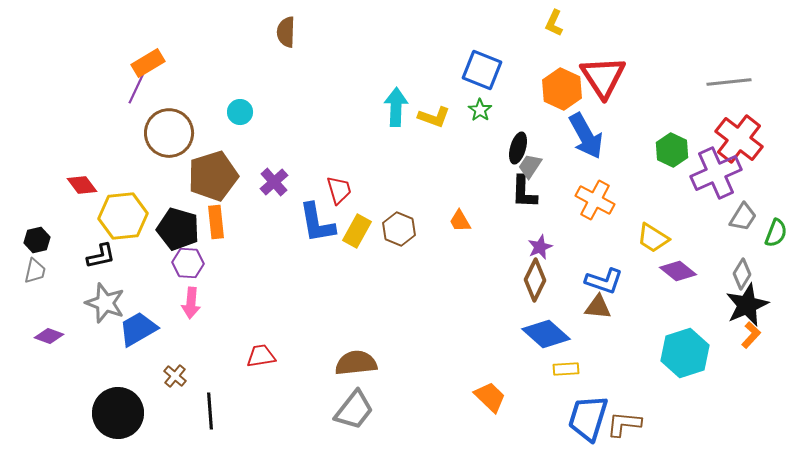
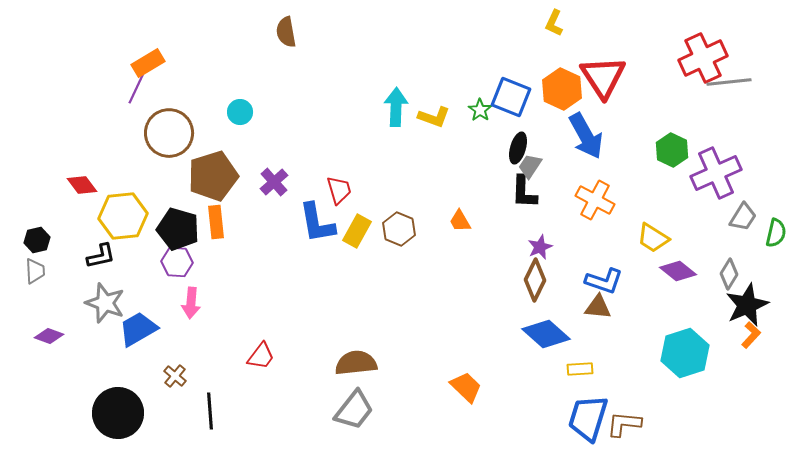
brown semicircle at (286, 32): rotated 12 degrees counterclockwise
blue square at (482, 70): moved 29 px right, 27 px down
red cross at (739, 139): moved 36 px left, 81 px up; rotated 27 degrees clockwise
green semicircle at (776, 233): rotated 8 degrees counterclockwise
purple hexagon at (188, 263): moved 11 px left, 1 px up
gray trapezoid at (35, 271): rotated 16 degrees counterclockwise
gray diamond at (742, 274): moved 13 px left
red trapezoid at (261, 356): rotated 136 degrees clockwise
yellow rectangle at (566, 369): moved 14 px right
orange trapezoid at (490, 397): moved 24 px left, 10 px up
